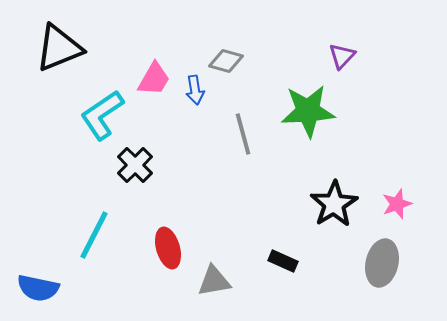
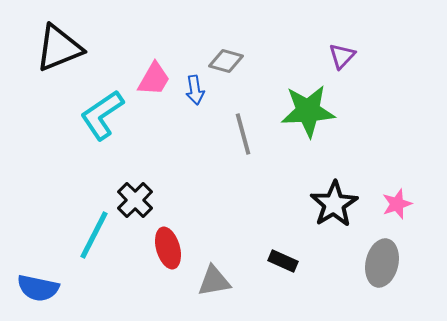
black cross: moved 35 px down
